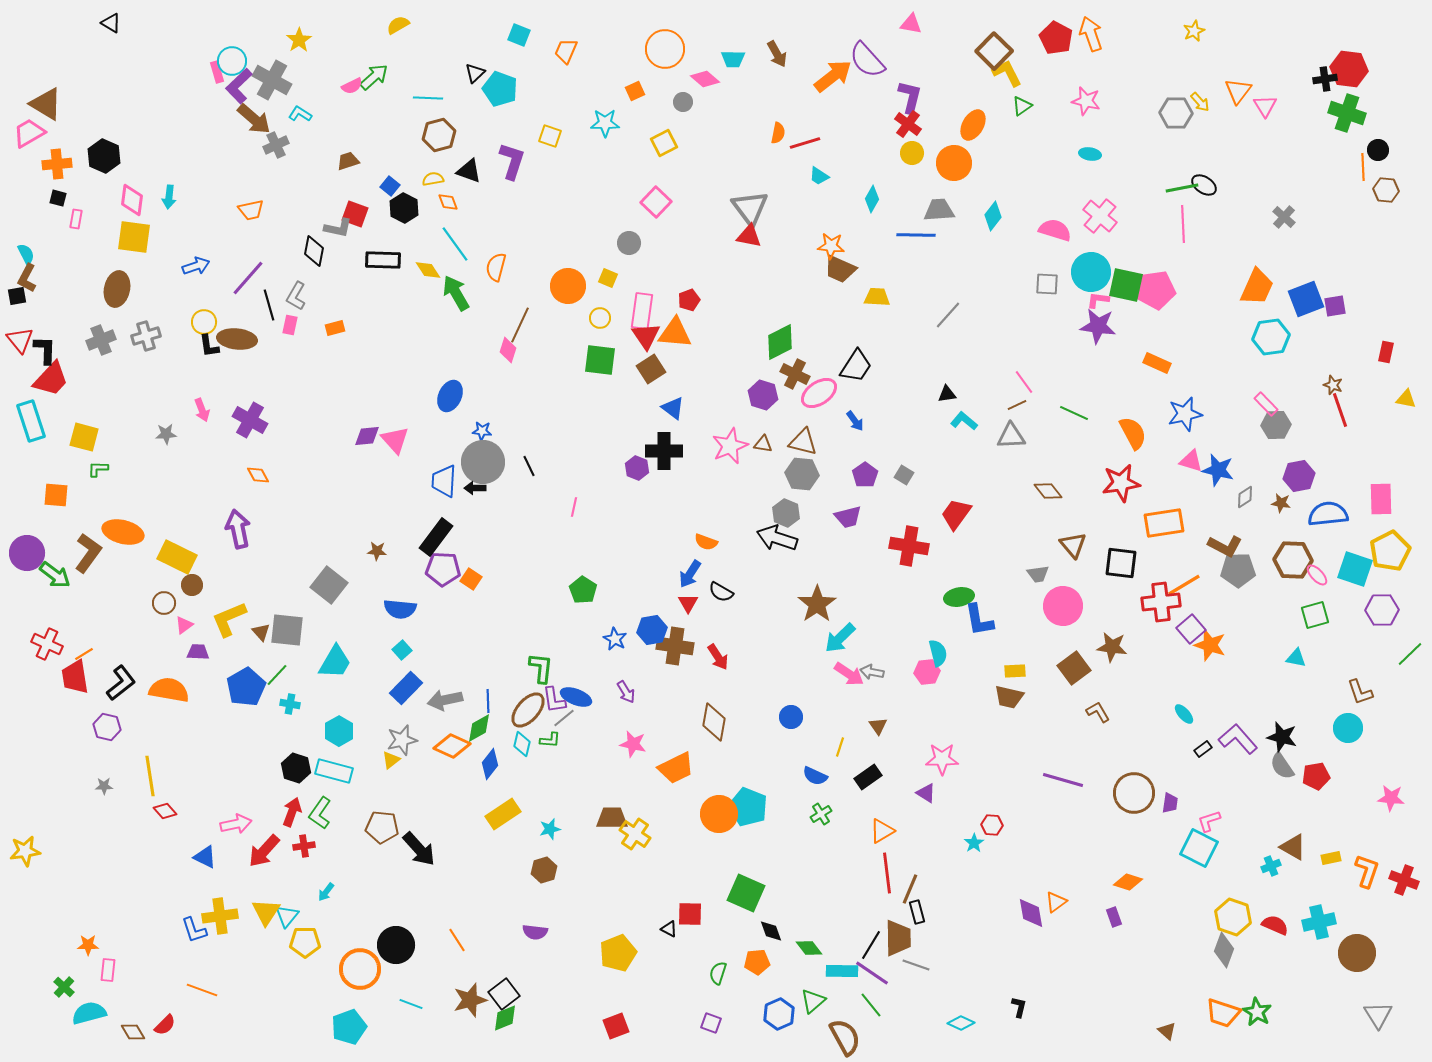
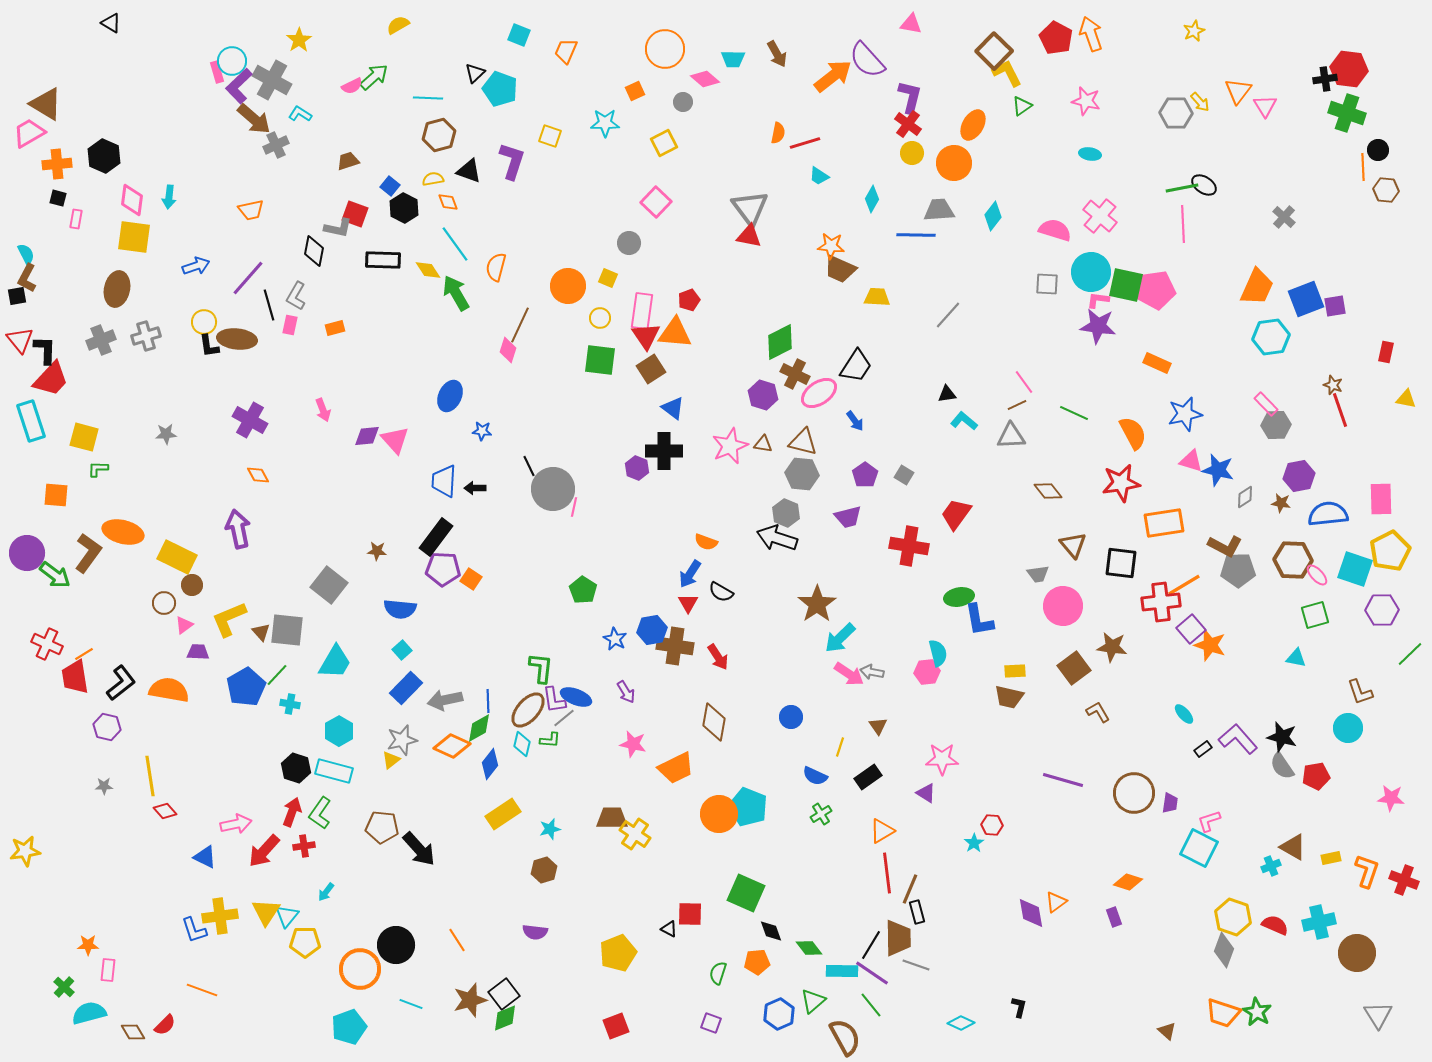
pink arrow at (202, 410): moved 121 px right
gray circle at (483, 462): moved 70 px right, 27 px down
